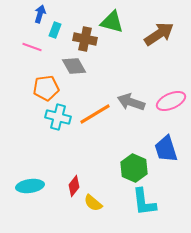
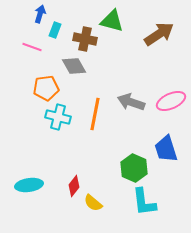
green triangle: moved 1 px up
orange line: rotated 48 degrees counterclockwise
cyan ellipse: moved 1 px left, 1 px up
